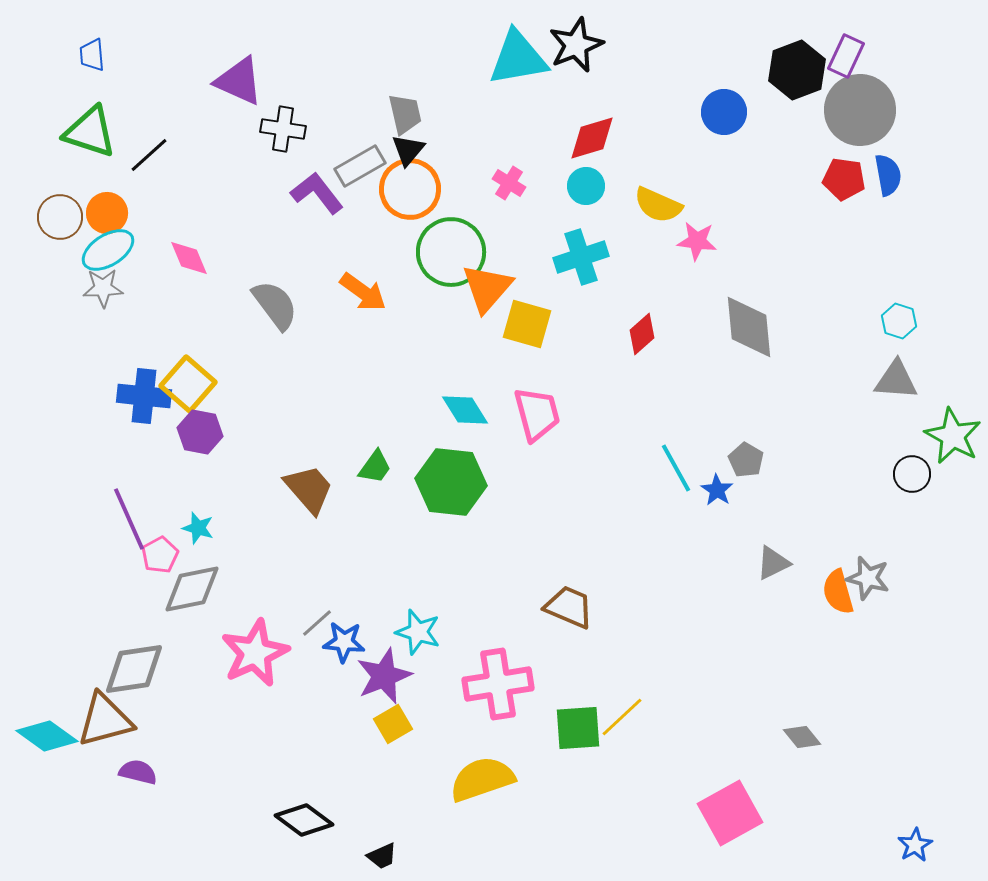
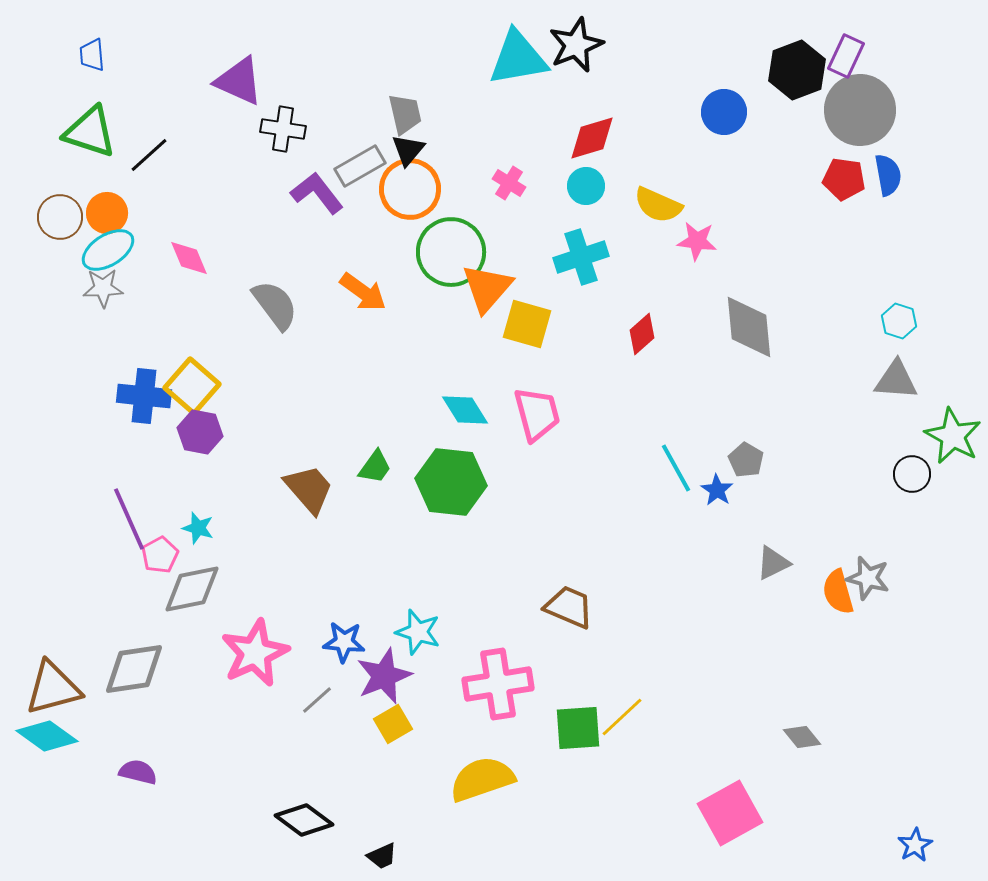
yellow square at (188, 384): moved 4 px right, 2 px down
gray line at (317, 623): moved 77 px down
brown triangle at (105, 720): moved 52 px left, 32 px up
